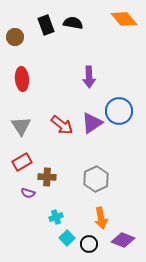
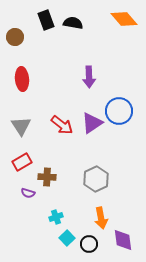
black rectangle: moved 5 px up
purple diamond: rotated 60 degrees clockwise
